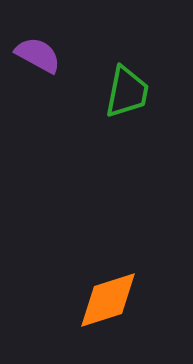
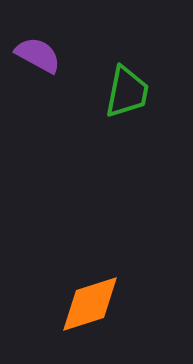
orange diamond: moved 18 px left, 4 px down
